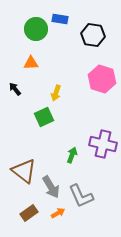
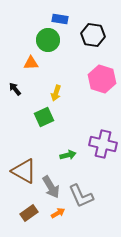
green circle: moved 12 px right, 11 px down
green arrow: moved 4 px left; rotated 56 degrees clockwise
brown triangle: rotated 8 degrees counterclockwise
